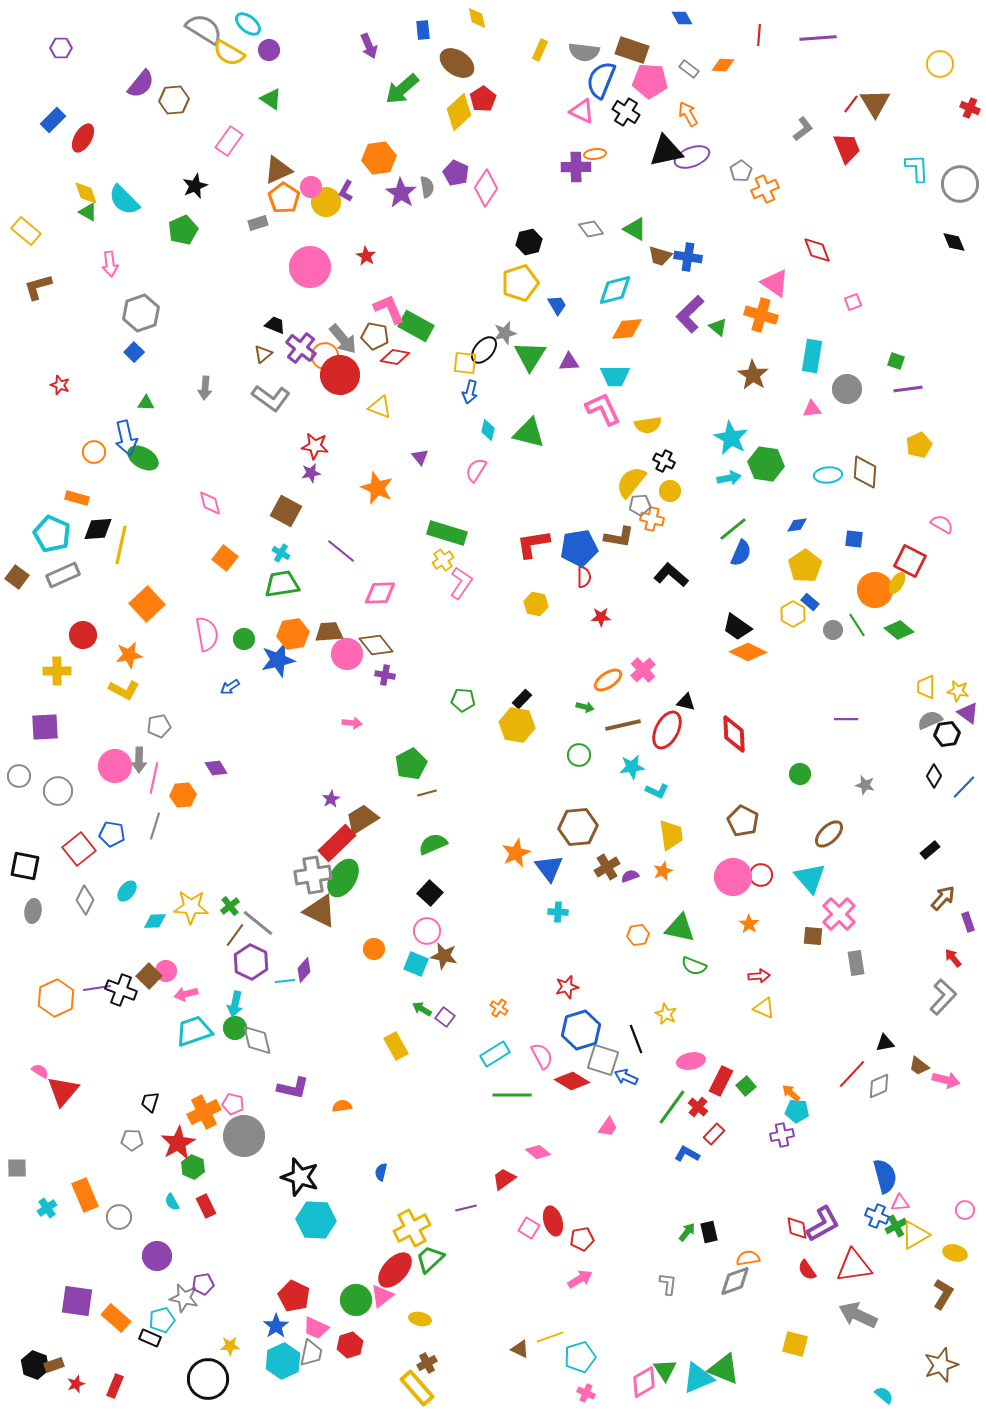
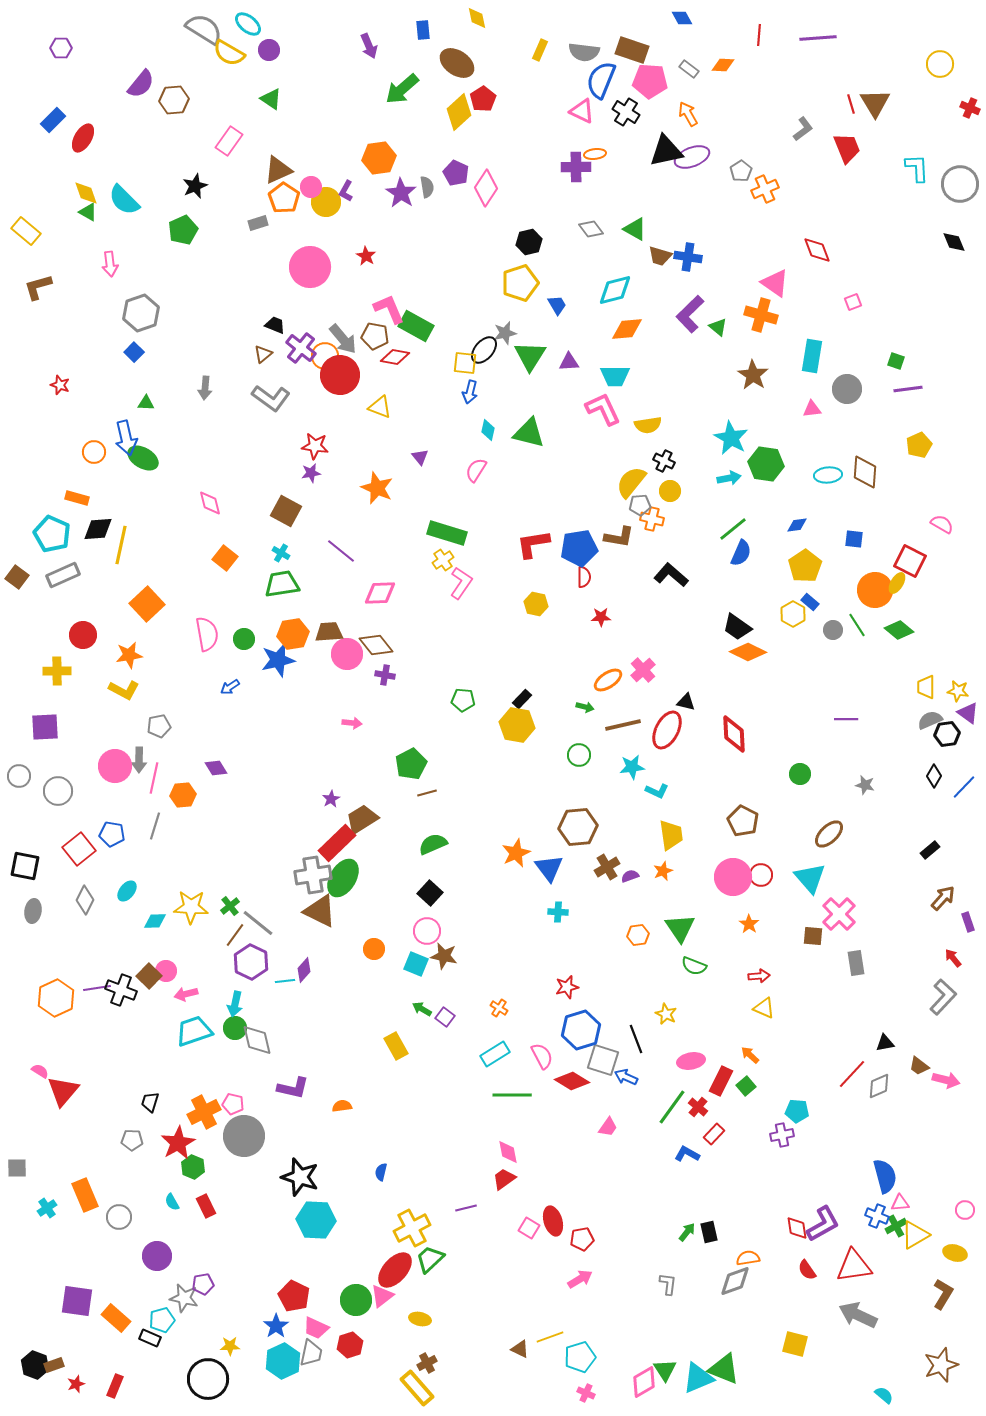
red line at (851, 104): rotated 54 degrees counterclockwise
green triangle at (680, 928): rotated 44 degrees clockwise
orange arrow at (791, 1093): moved 41 px left, 38 px up
pink diamond at (538, 1152): moved 30 px left; rotated 40 degrees clockwise
